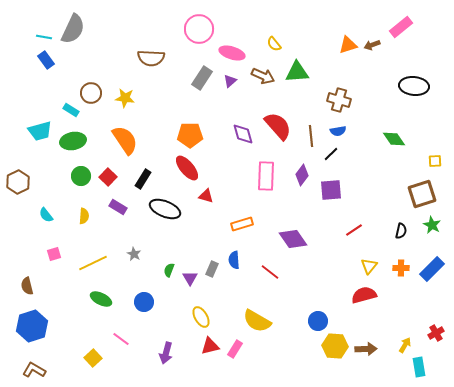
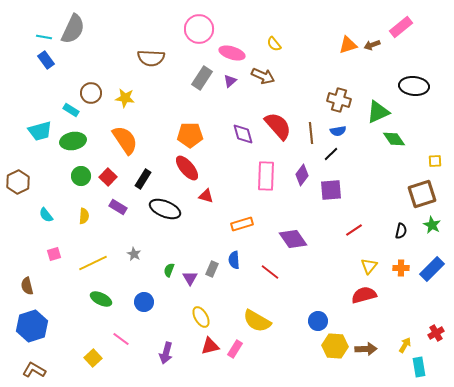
green triangle at (297, 72): moved 81 px right, 40 px down; rotated 20 degrees counterclockwise
brown line at (311, 136): moved 3 px up
